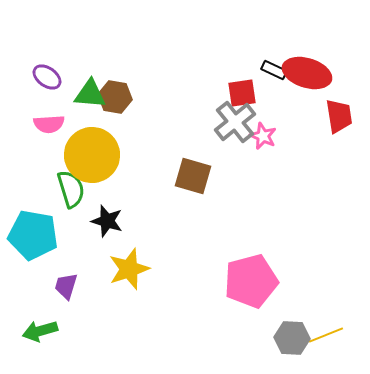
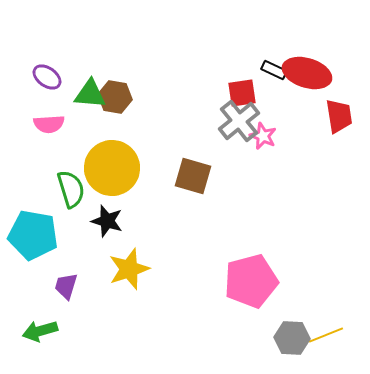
gray cross: moved 4 px right, 1 px up
yellow circle: moved 20 px right, 13 px down
